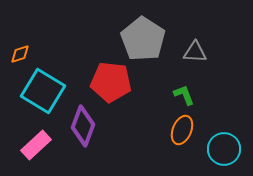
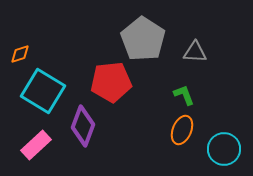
red pentagon: rotated 12 degrees counterclockwise
